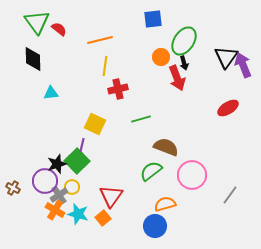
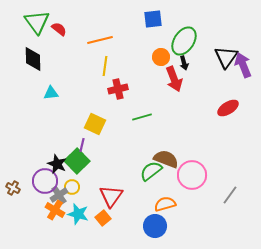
red arrow: moved 3 px left, 1 px down
green line: moved 1 px right, 2 px up
brown semicircle: moved 12 px down
black star: rotated 30 degrees counterclockwise
